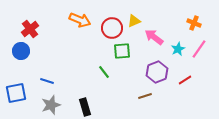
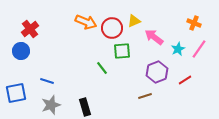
orange arrow: moved 6 px right, 2 px down
green line: moved 2 px left, 4 px up
